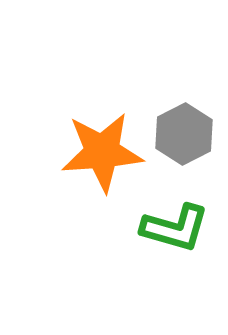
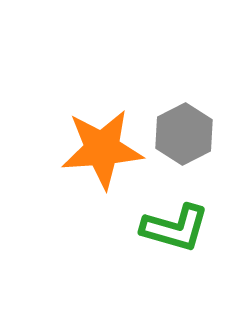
orange star: moved 3 px up
